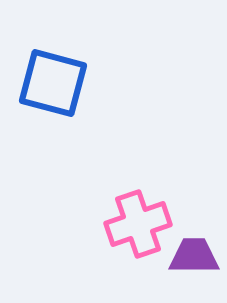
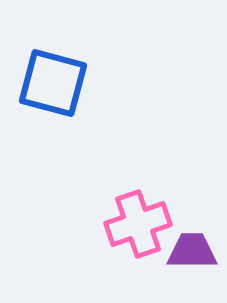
purple trapezoid: moved 2 px left, 5 px up
